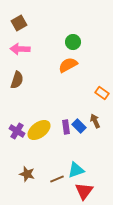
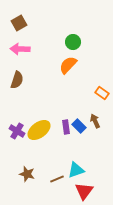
orange semicircle: rotated 18 degrees counterclockwise
